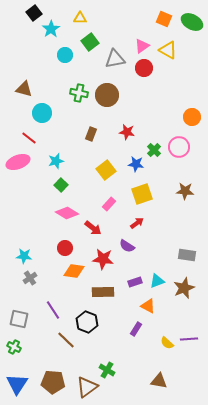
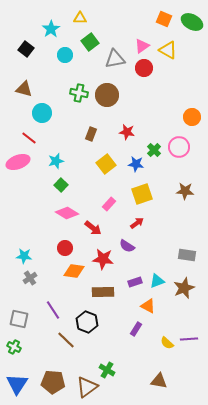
black square at (34, 13): moved 8 px left, 36 px down; rotated 14 degrees counterclockwise
yellow square at (106, 170): moved 6 px up
